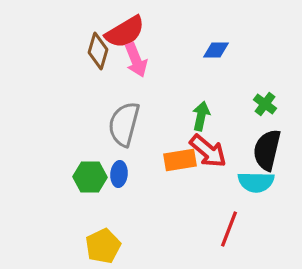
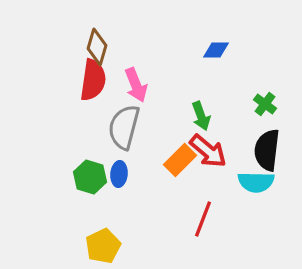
red semicircle: moved 32 px left, 48 px down; rotated 51 degrees counterclockwise
brown diamond: moved 1 px left, 4 px up
pink arrow: moved 25 px down
green arrow: rotated 148 degrees clockwise
gray semicircle: moved 3 px down
black semicircle: rotated 6 degrees counterclockwise
orange rectangle: rotated 36 degrees counterclockwise
green hexagon: rotated 16 degrees clockwise
red line: moved 26 px left, 10 px up
